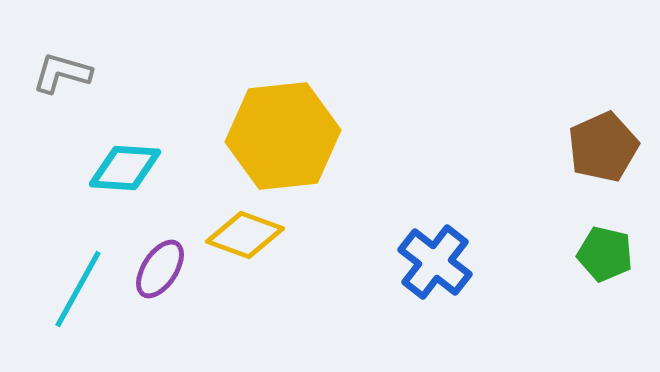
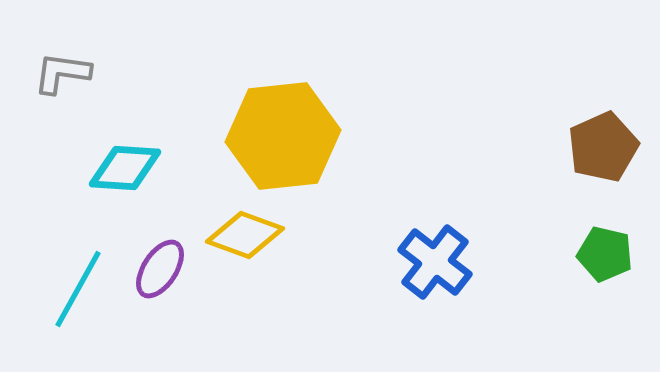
gray L-shape: rotated 8 degrees counterclockwise
